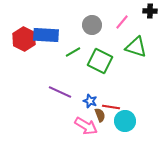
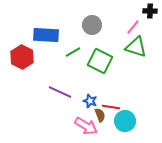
pink line: moved 11 px right, 5 px down
red hexagon: moved 2 px left, 18 px down
